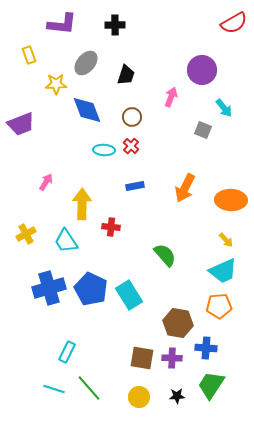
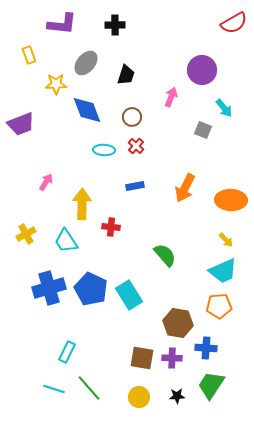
red cross at (131, 146): moved 5 px right
